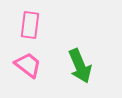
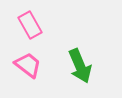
pink rectangle: rotated 36 degrees counterclockwise
